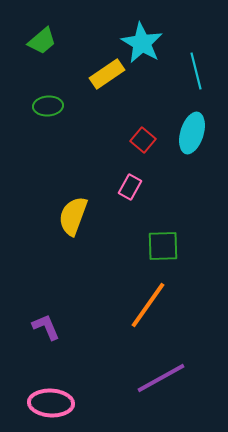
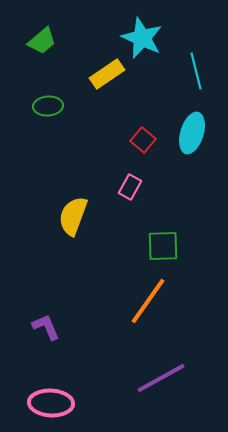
cyan star: moved 5 px up; rotated 6 degrees counterclockwise
orange line: moved 4 px up
